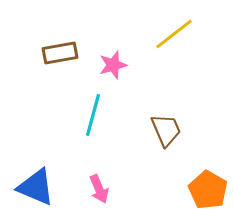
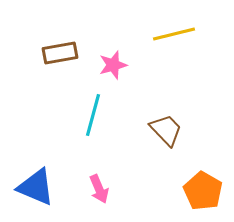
yellow line: rotated 24 degrees clockwise
brown trapezoid: rotated 21 degrees counterclockwise
orange pentagon: moved 5 px left, 1 px down
